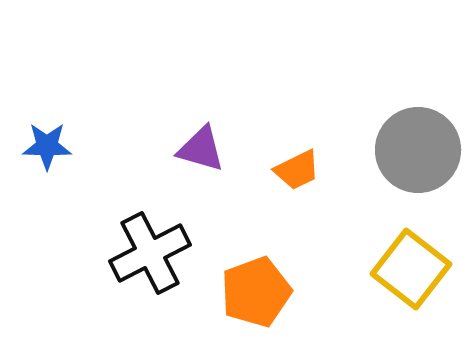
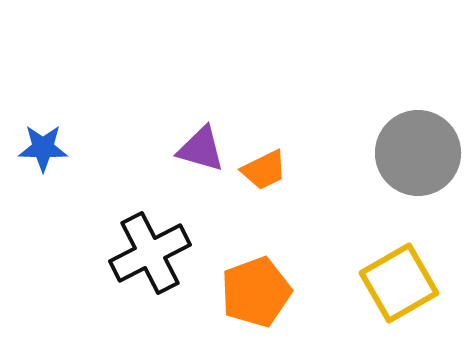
blue star: moved 4 px left, 2 px down
gray circle: moved 3 px down
orange trapezoid: moved 33 px left
yellow square: moved 12 px left, 14 px down; rotated 22 degrees clockwise
